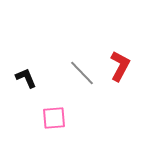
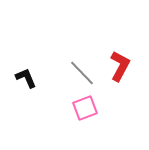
pink square: moved 31 px right, 10 px up; rotated 15 degrees counterclockwise
